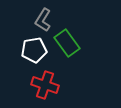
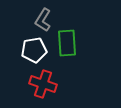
green rectangle: rotated 32 degrees clockwise
red cross: moved 2 px left, 1 px up
